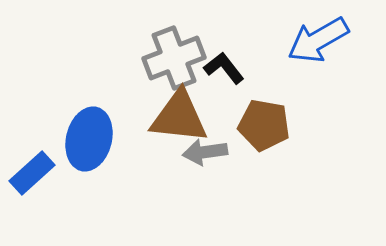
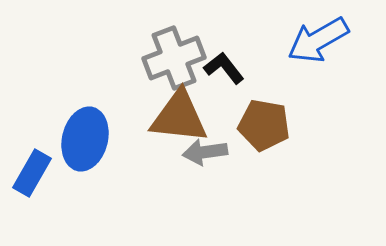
blue ellipse: moved 4 px left
blue rectangle: rotated 18 degrees counterclockwise
